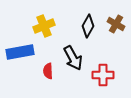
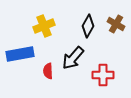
blue rectangle: moved 2 px down
black arrow: rotated 70 degrees clockwise
